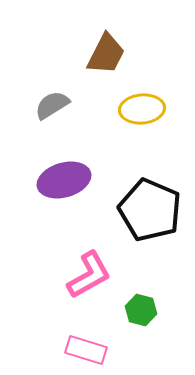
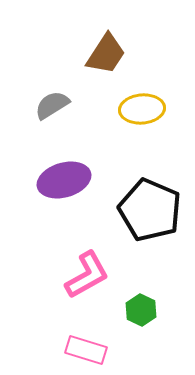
brown trapezoid: rotated 6 degrees clockwise
pink L-shape: moved 2 px left
green hexagon: rotated 12 degrees clockwise
